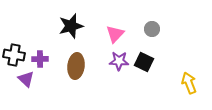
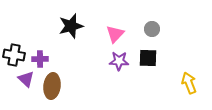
black square: moved 4 px right, 4 px up; rotated 24 degrees counterclockwise
brown ellipse: moved 24 px left, 20 px down
